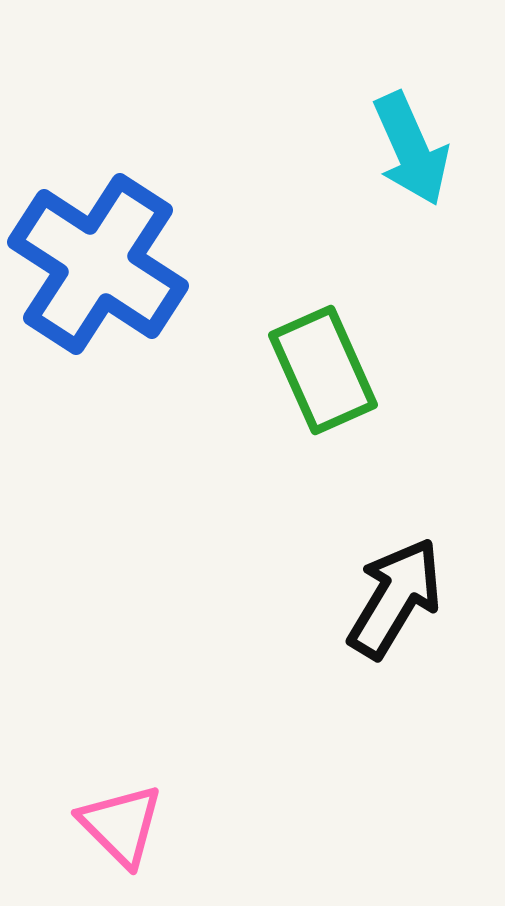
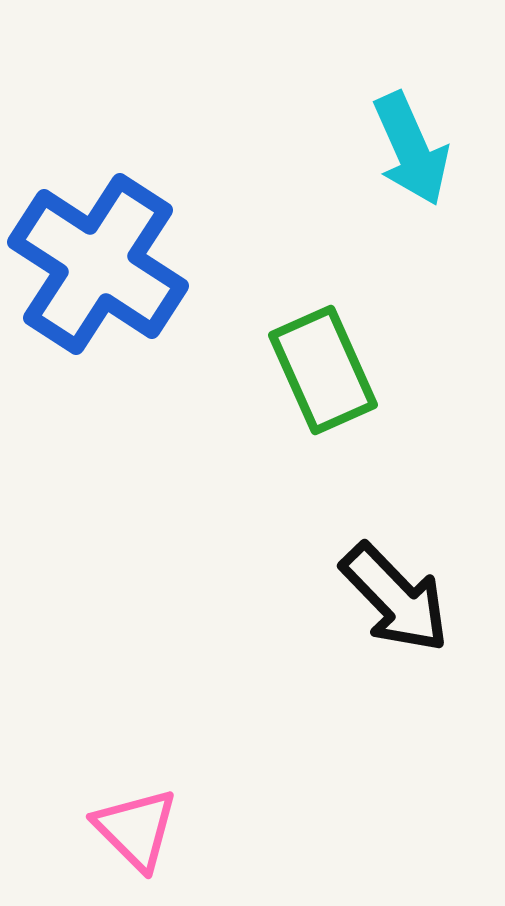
black arrow: rotated 105 degrees clockwise
pink triangle: moved 15 px right, 4 px down
